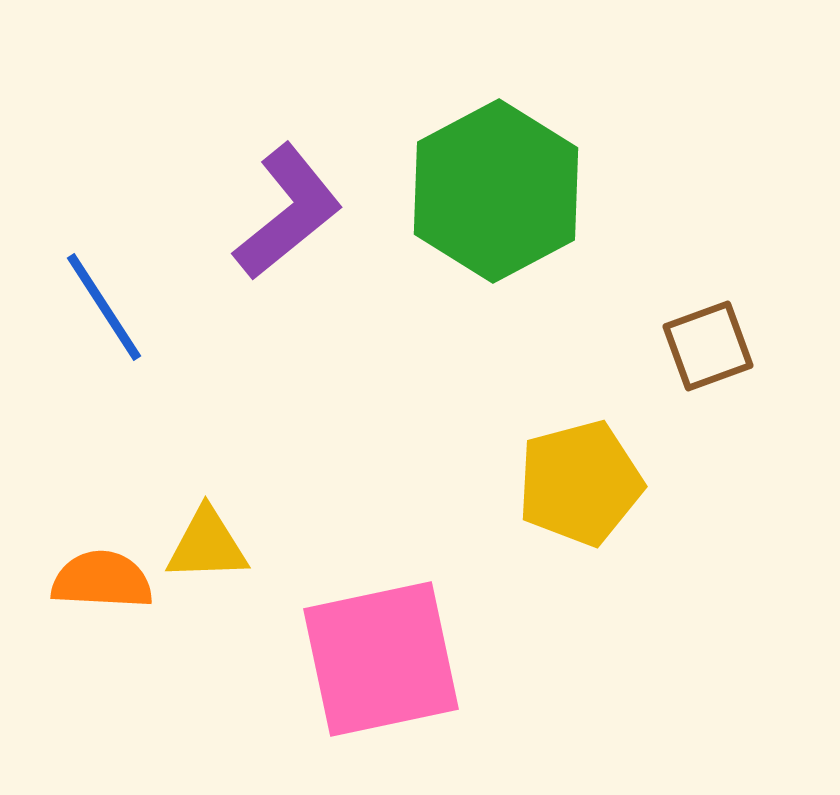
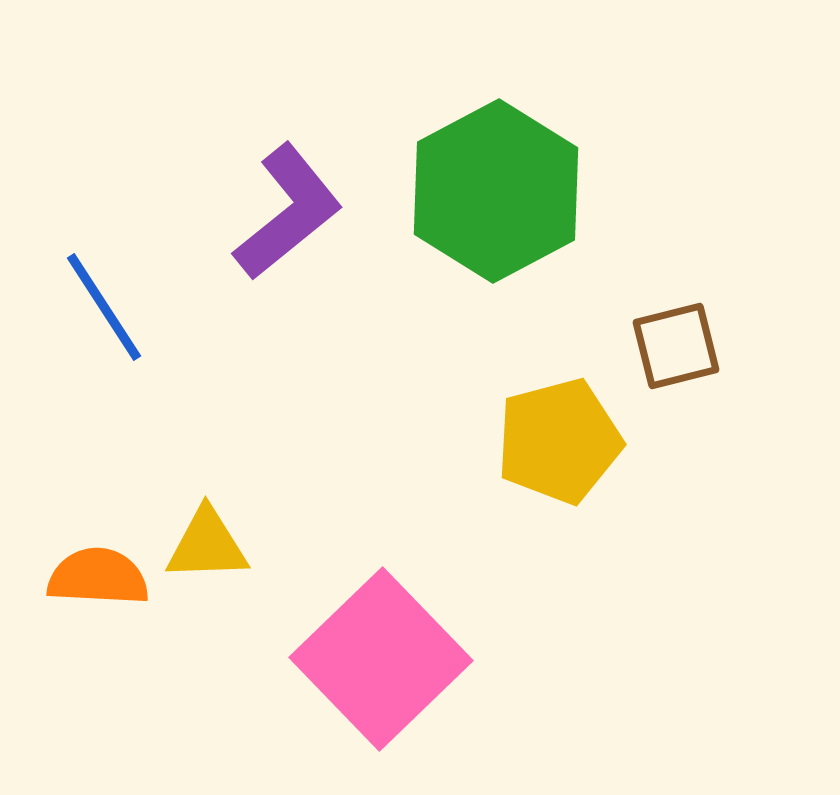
brown square: moved 32 px left; rotated 6 degrees clockwise
yellow pentagon: moved 21 px left, 42 px up
orange semicircle: moved 4 px left, 3 px up
pink square: rotated 32 degrees counterclockwise
